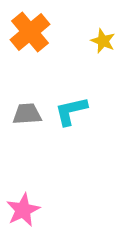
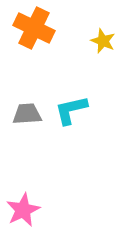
orange cross: moved 4 px right, 4 px up; rotated 24 degrees counterclockwise
cyan L-shape: moved 1 px up
